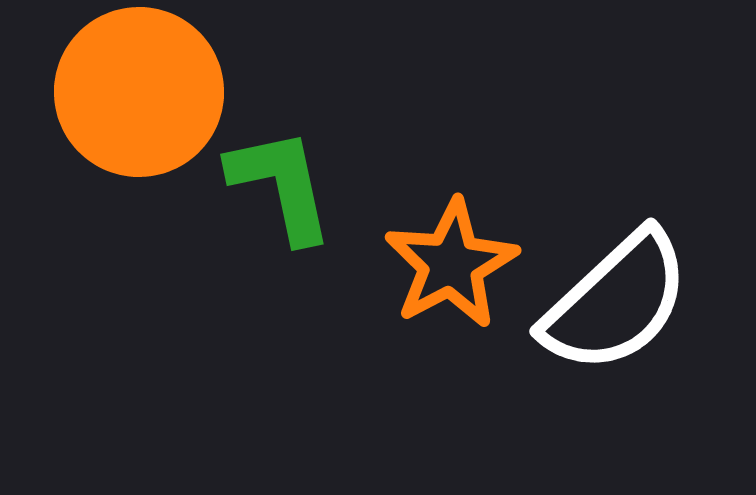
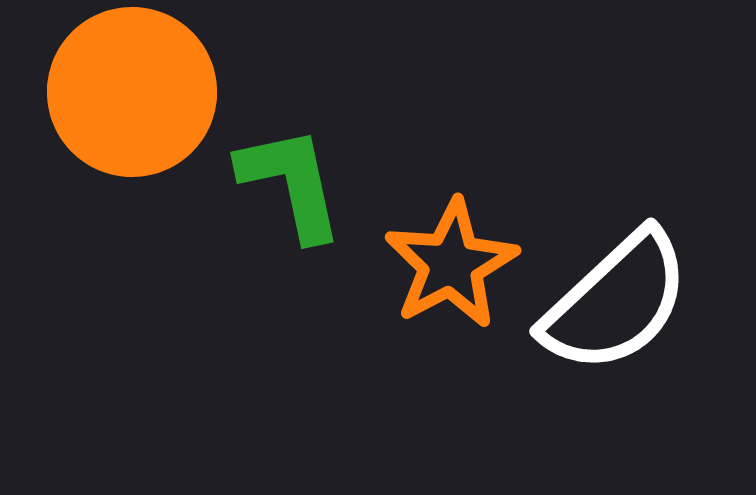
orange circle: moved 7 px left
green L-shape: moved 10 px right, 2 px up
